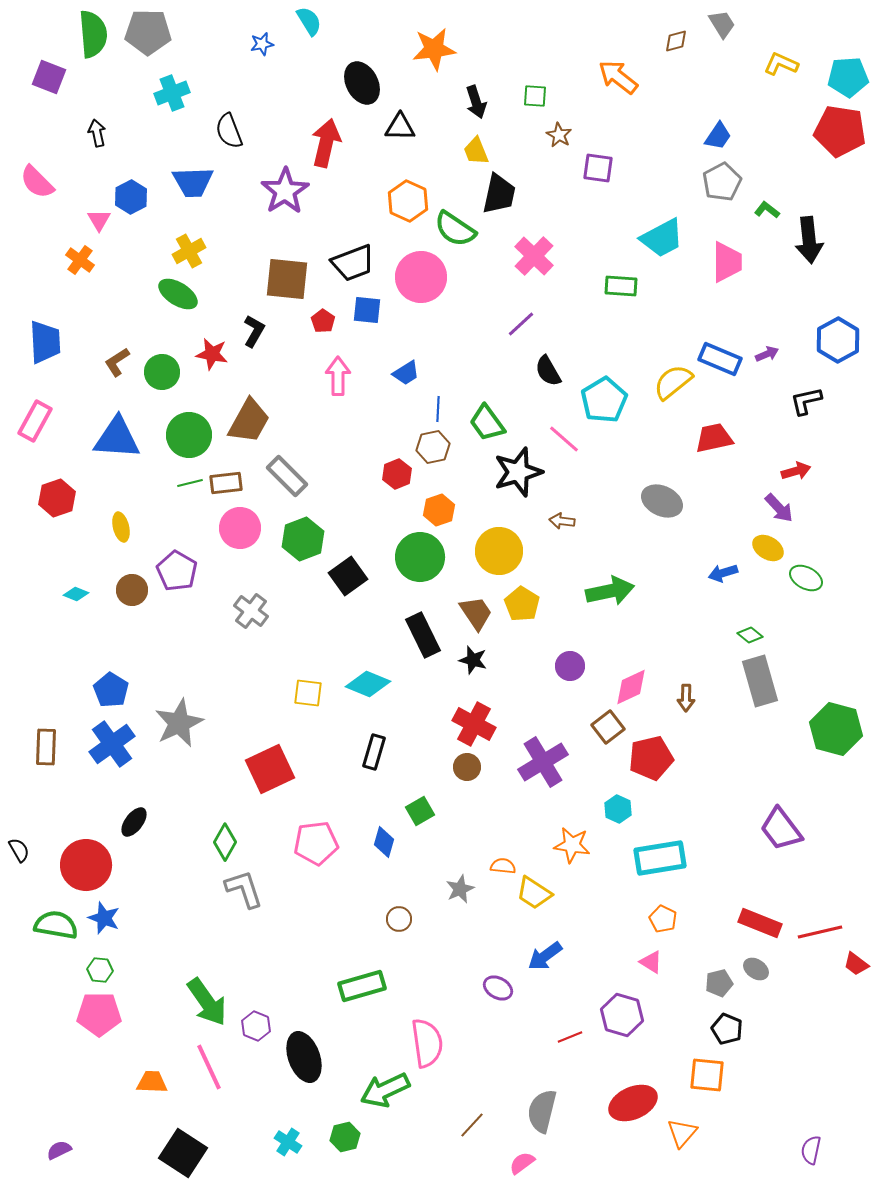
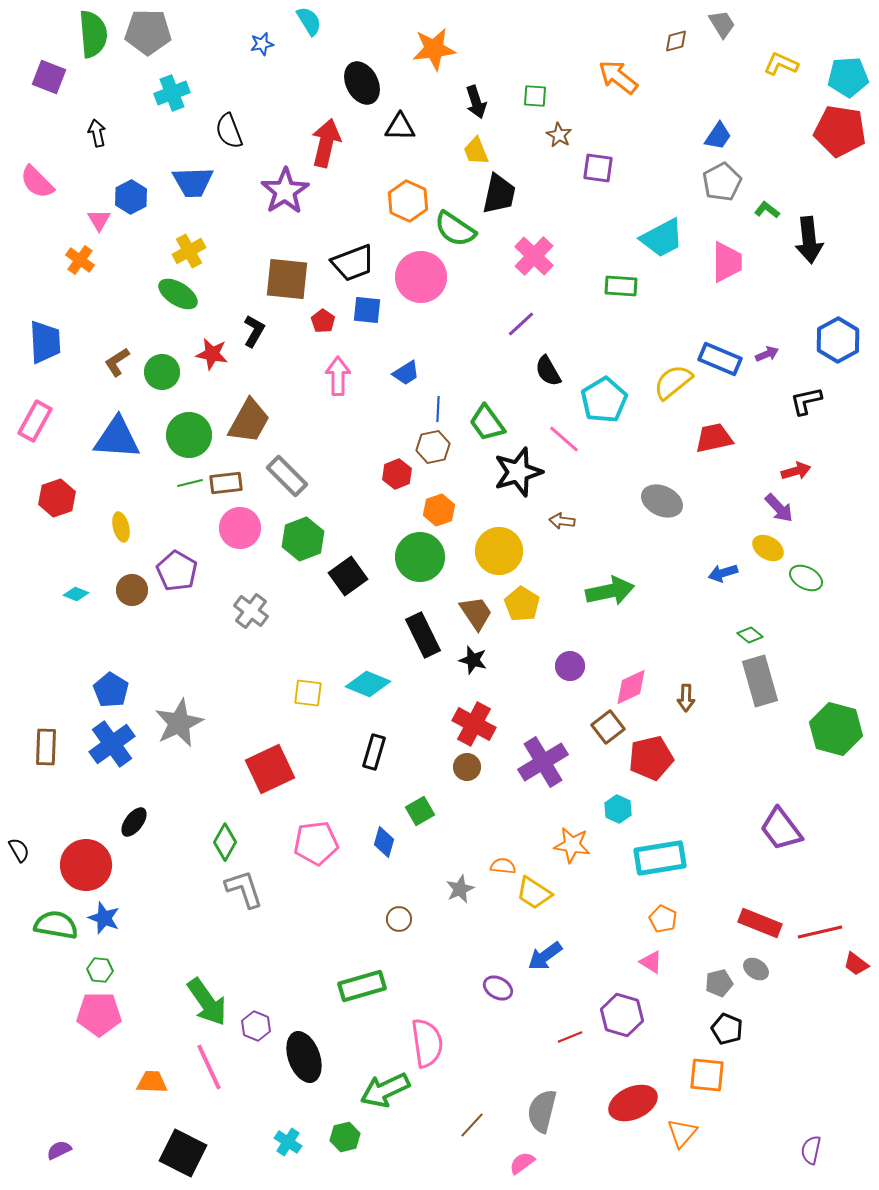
black square at (183, 1153): rotated 6 degrees counterclockwise
